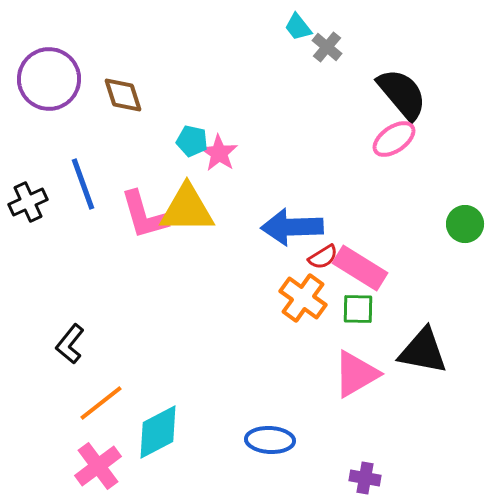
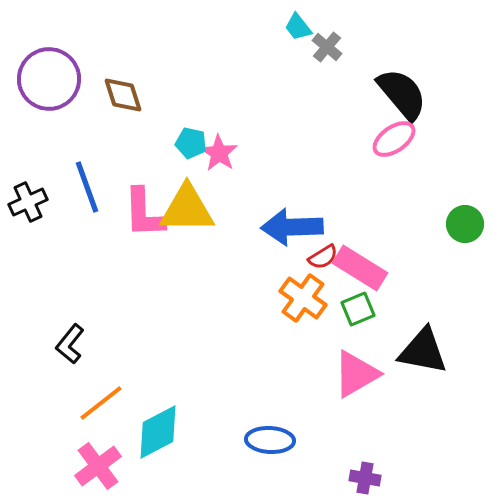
cyan pentagon: moved 1 px left, 2 px down
blue line: moved 4 px right, 3 px down
pink L-shape: moved 2 px up; rotated 14 degrees clockwise
green square: rotated 24 degrees counterclockwise
